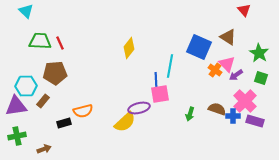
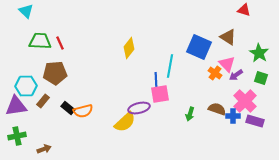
red triangle: rotated 32 degrees counterclockwise
orange cross: moved 3 px down
black rectangle: moved 4 px right, 15 px up; rotated 56 degrees clockwise
